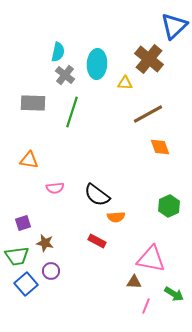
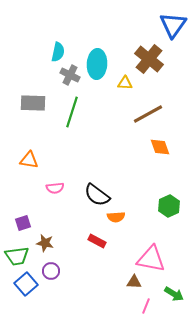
blue triangle: moved 1 px left, 1 px up; rotated 12 degrees counterclockwise
gray cross: moved 5 px right; rotated 12 degrees counterclockwise
